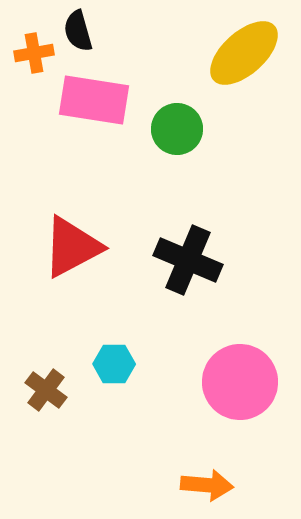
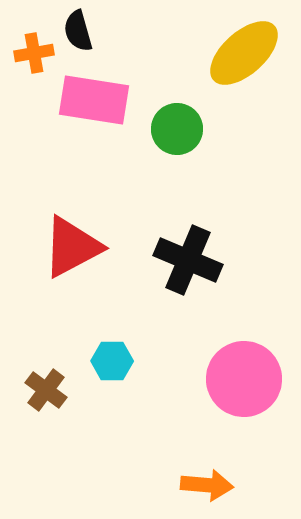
cyan hexagon: moved 2 px left, 3 px up
pink circle: moved 4 px right, 3 px up
